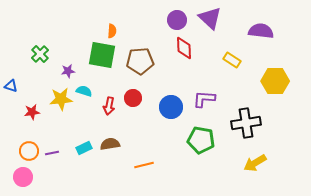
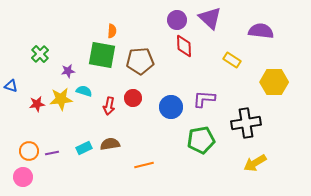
red diamond: moved 2 px up
yellow hexagon: moved 1 px left, 1 px down
red star: moved 5 px right, 8 px up
green pentagon: rotated 20 degrees counterclockwise
